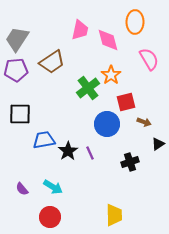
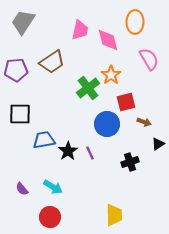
gray trapezoid: moved 6 px right, 17 px up
